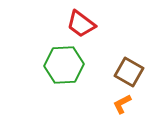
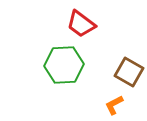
orange L-shape: moved 8 px left, 1 px down
